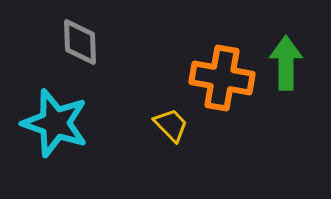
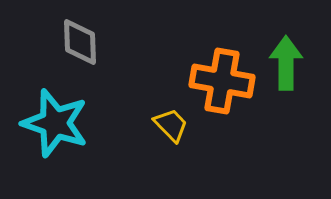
orange cross: moved 3 px down
